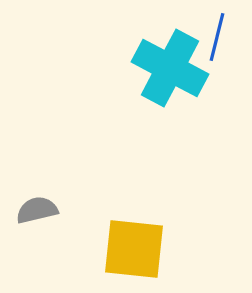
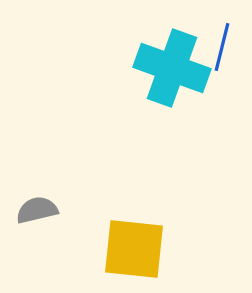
blue line: moved 5 px right, 10 px down
cyan cross: moved 2 px right; rotated 8 degrees counterclockwise
